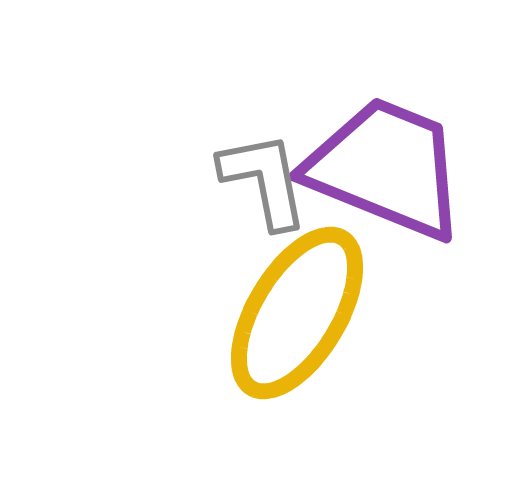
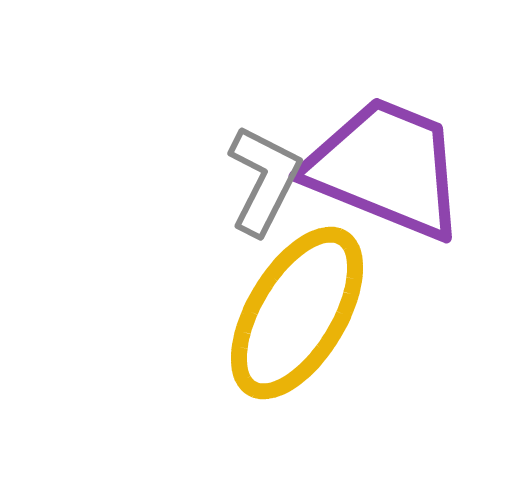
gray L-shape: rotated 38 degrees clockwise
